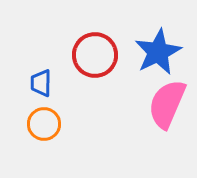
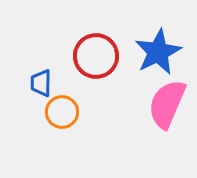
red circle: moved 1 px right, 1 px down
orange circle: moved 18 px right, 12 px up
